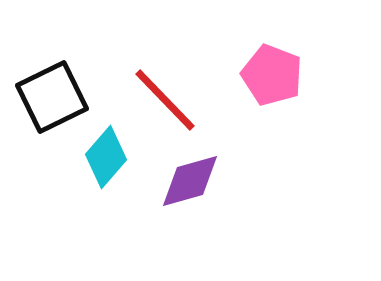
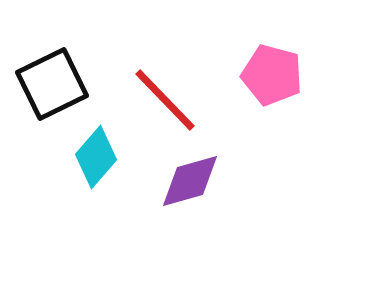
pink pentagon: rotated 6 degrees counterclockwise
black square: moved 13 px up
cyan diamond: moved 10 px left
